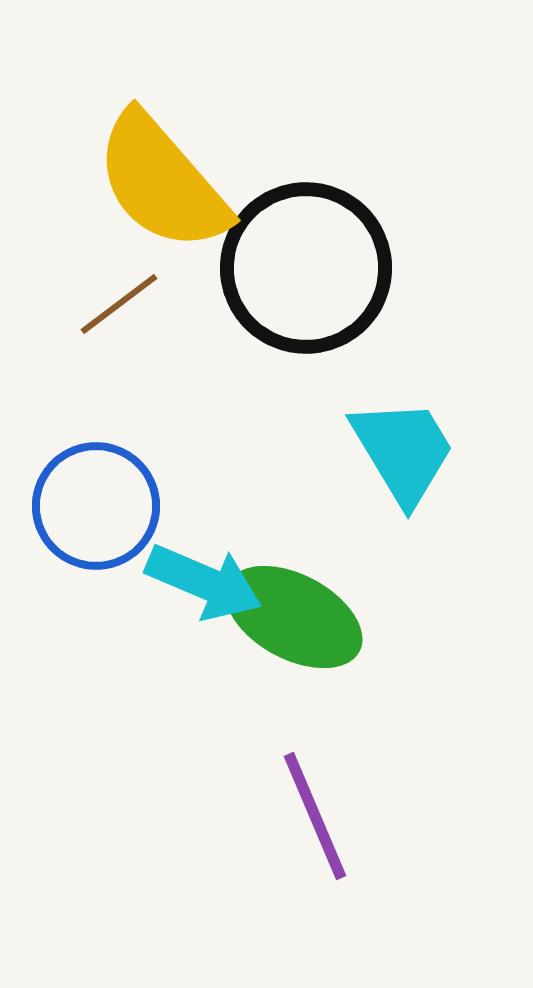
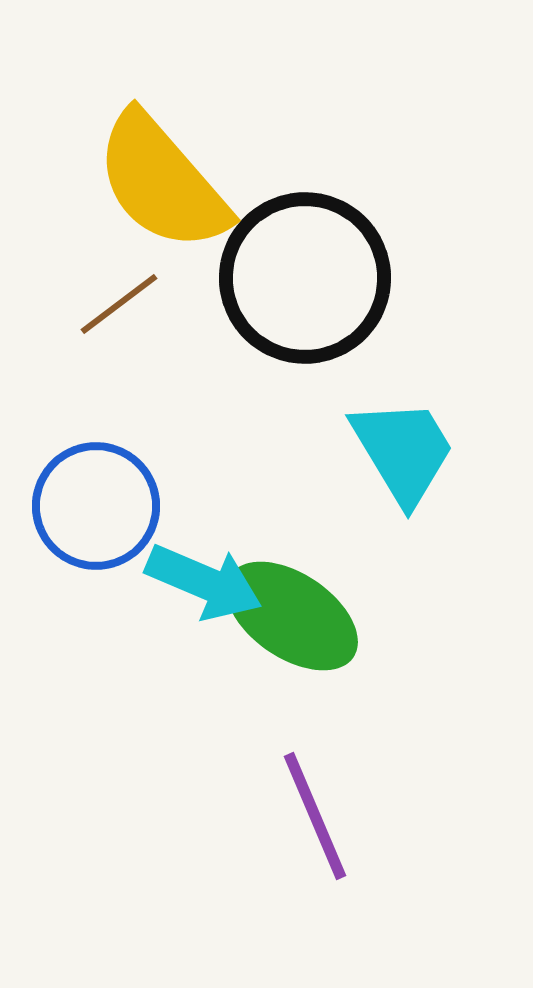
black circle: moved 1 px left, 10 px down
green ellipse: moved 2 px left, 1 px up; rotated 6 degrees clockwise
